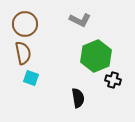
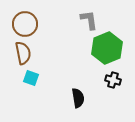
gray L-shape: moved 9 px right; rotated 125 degrees counterclockwise
green hexagon: moved 11 px right, 8 px up
